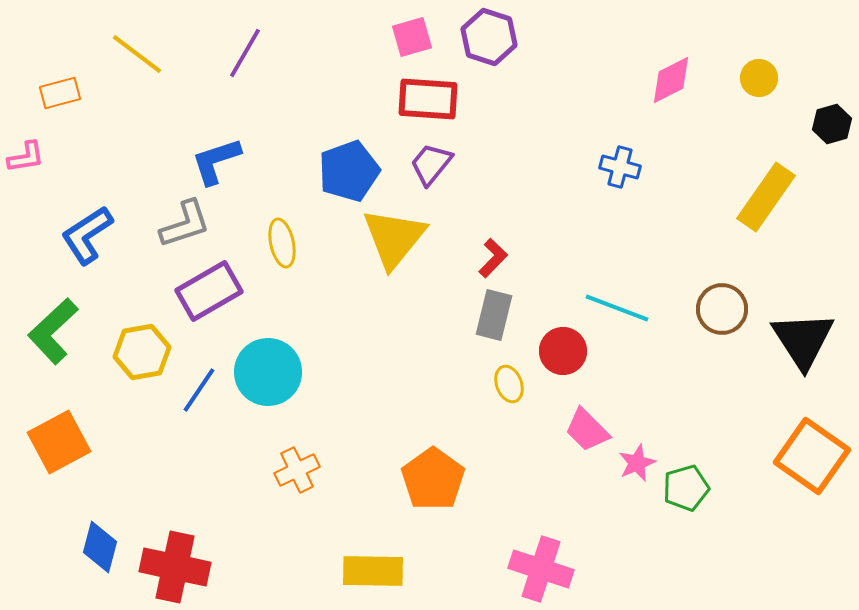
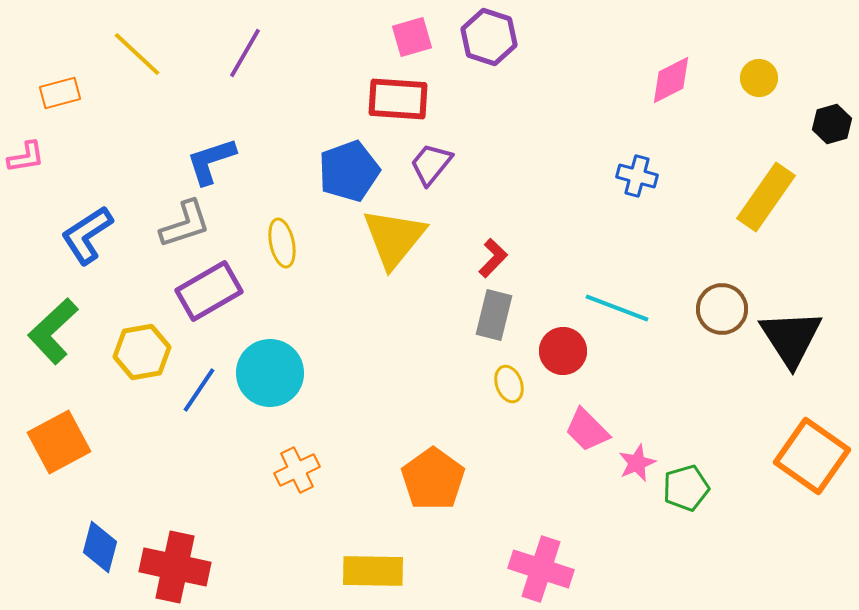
yellow line at (137, 54): rotated 6 degrees clockwise
red rectangle at (428, 99): moved 30 px left
blue L-shape at (216, 161): moved 5 px left
blue cross at (620, 167): moved 17 px right, 9 px down
black triangle at (803, 340): moved 12 px left, 2 px up
cyan circle at (268, 372): moved 2 px right, 1 px down
